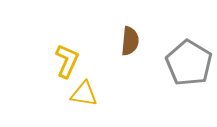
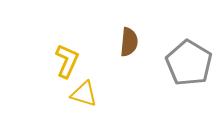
brown semicircle: moved 1 px left, 1 px down
yellow triangle: rotated 8 degrees clockwise
